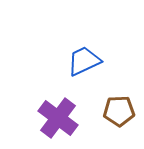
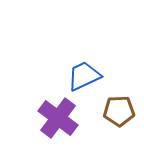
blue trapezoid: moved 15 px down
